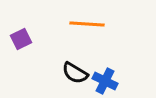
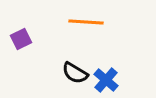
orange line: moved 1 px left, 2 px up
blue cross: moved 1 px right, 1 px up; rotated 15 degrees clockwise
